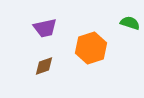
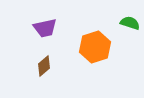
orange hexagon: moved 4 px right, 1 px up
brown diamond: rotated 20 degrees counterclockwise
